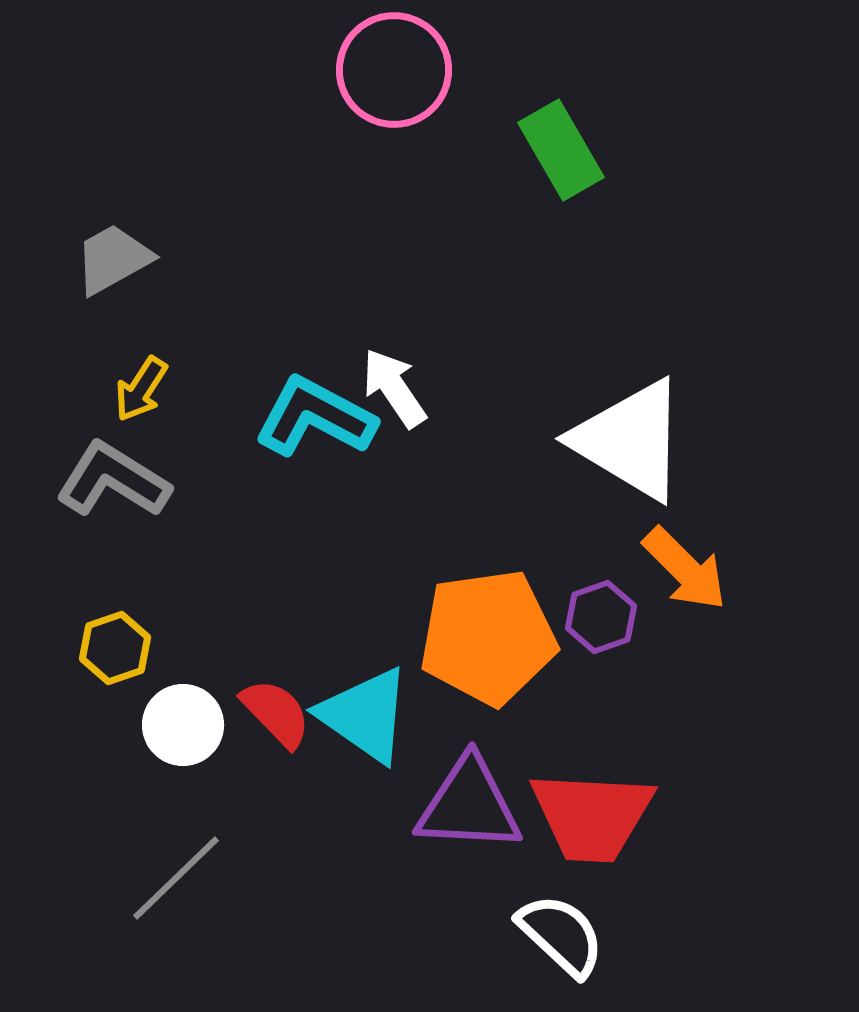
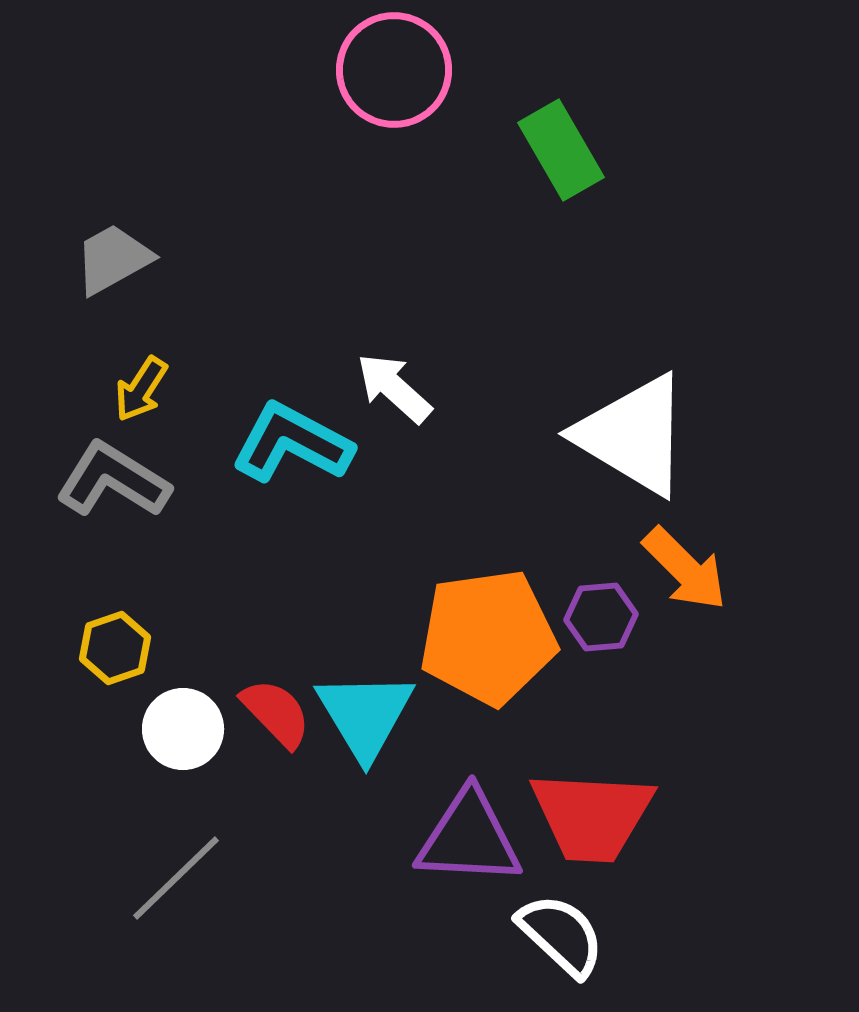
white arrow: rotated 14 degrees counterclockwise
cyan L-shape: moved 23 px left, 26 px down
white triangle: moved 3 px right, 5 px up
purple hexagon: rotated 14 degrees clockwise
cyan triangle: rotated 24 degrees clockwise
white circle: moved 4 px down
purple triangle: moved 33 px down
